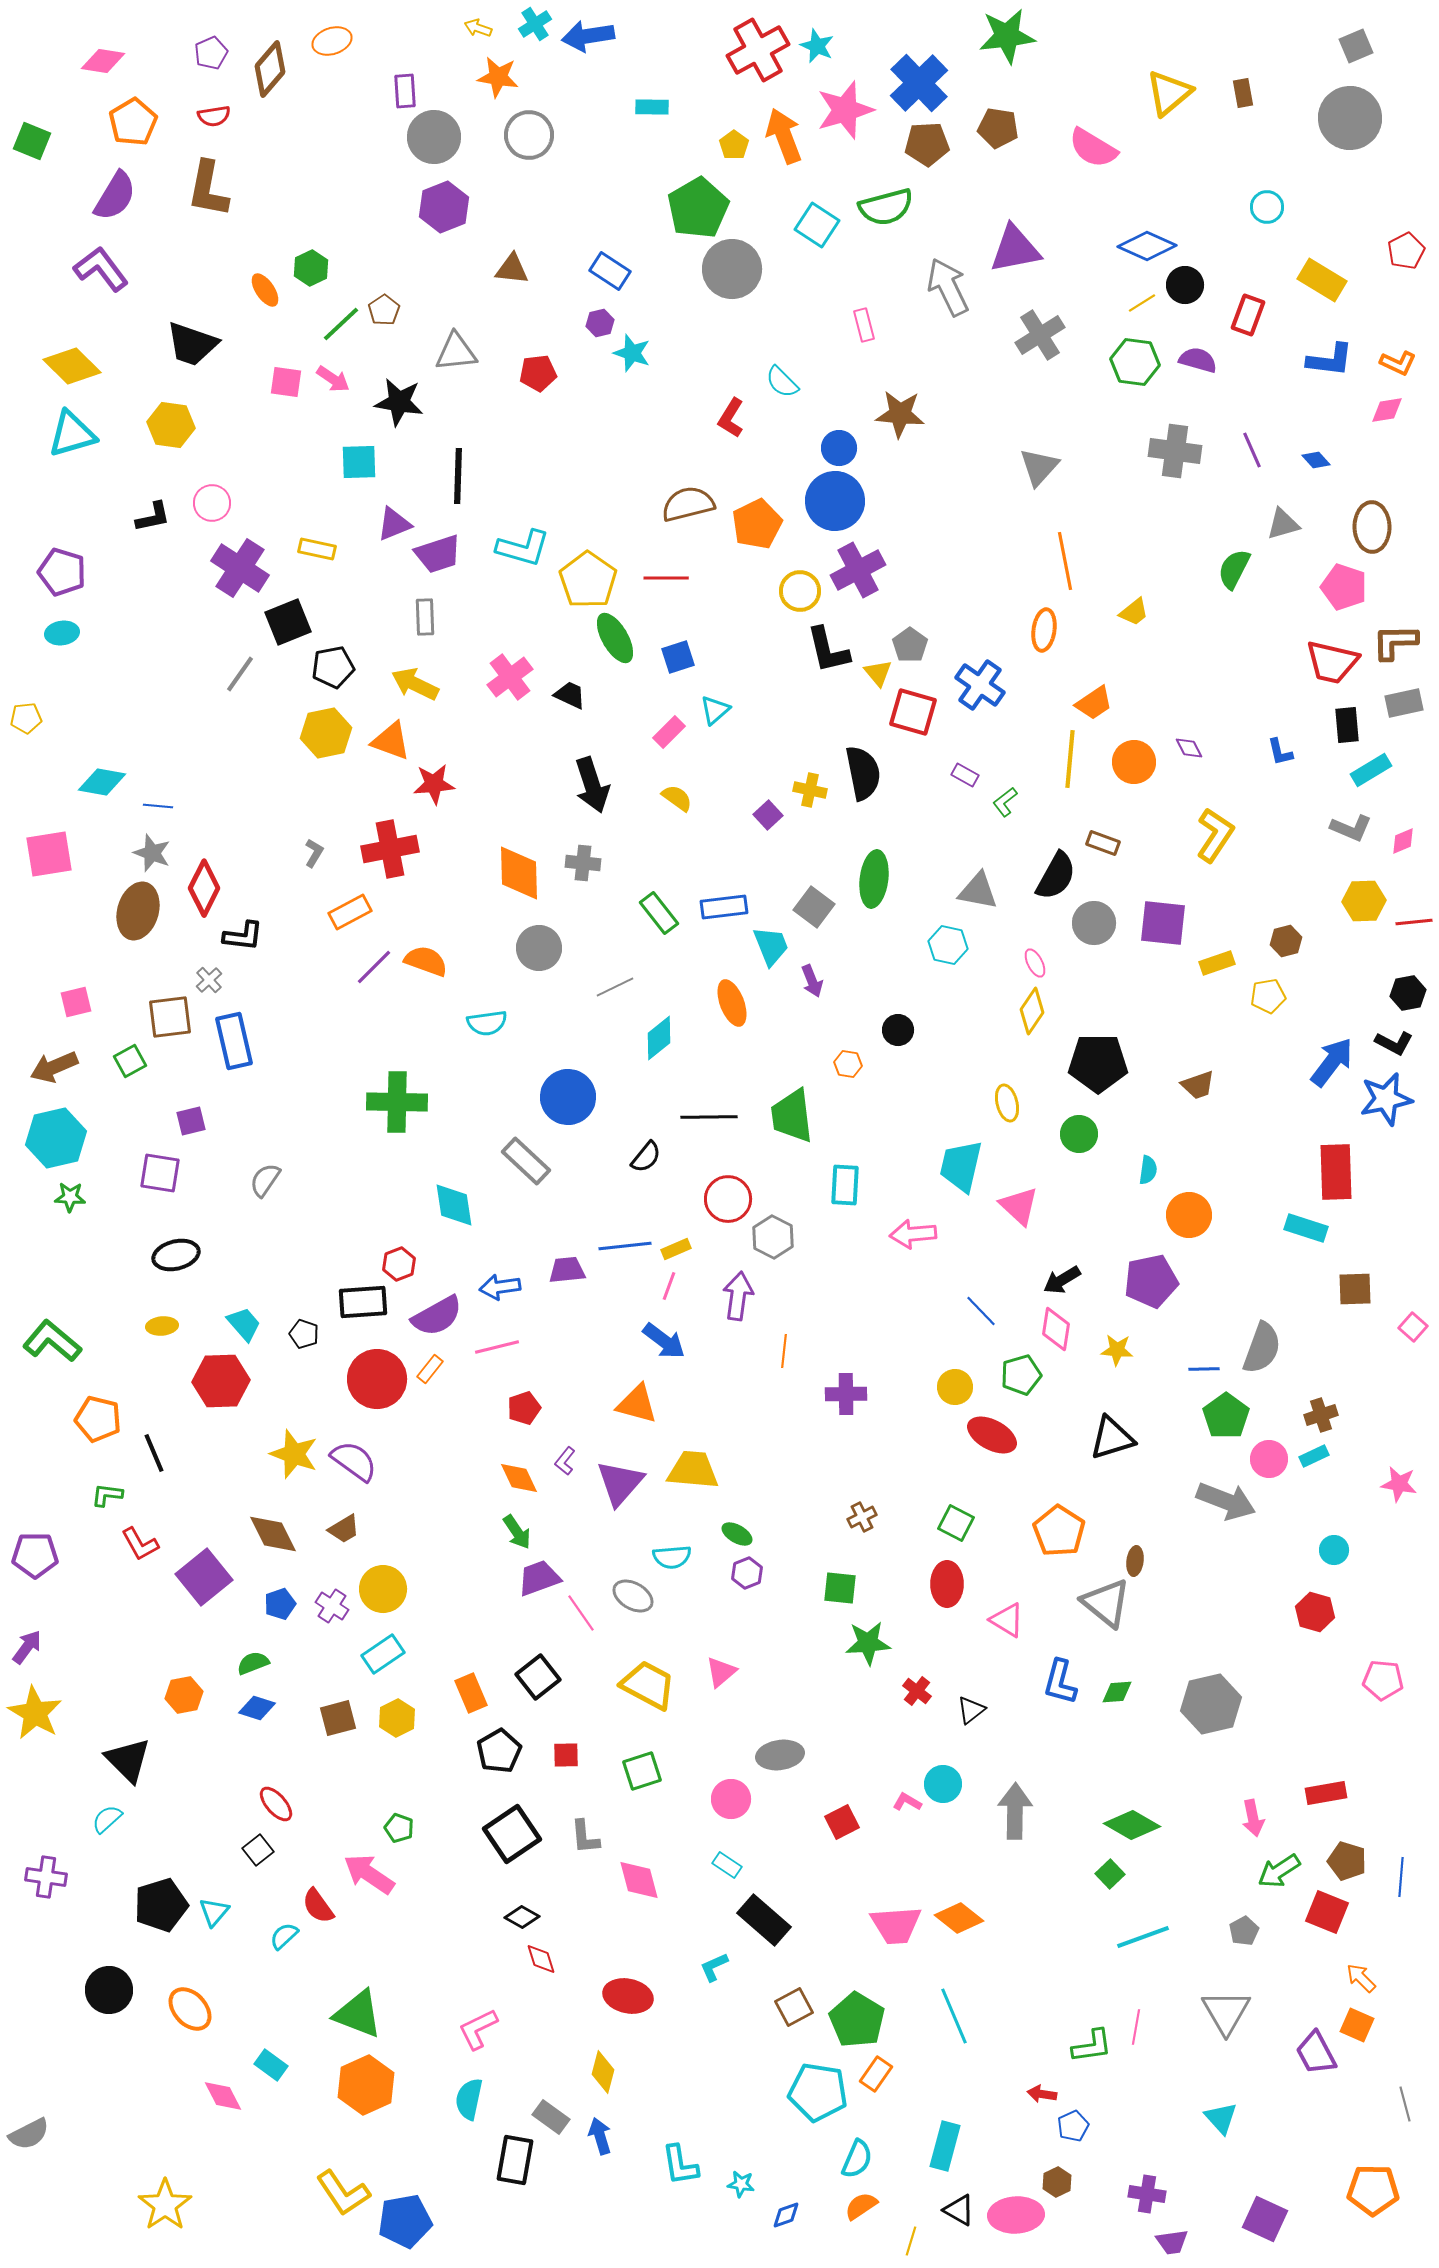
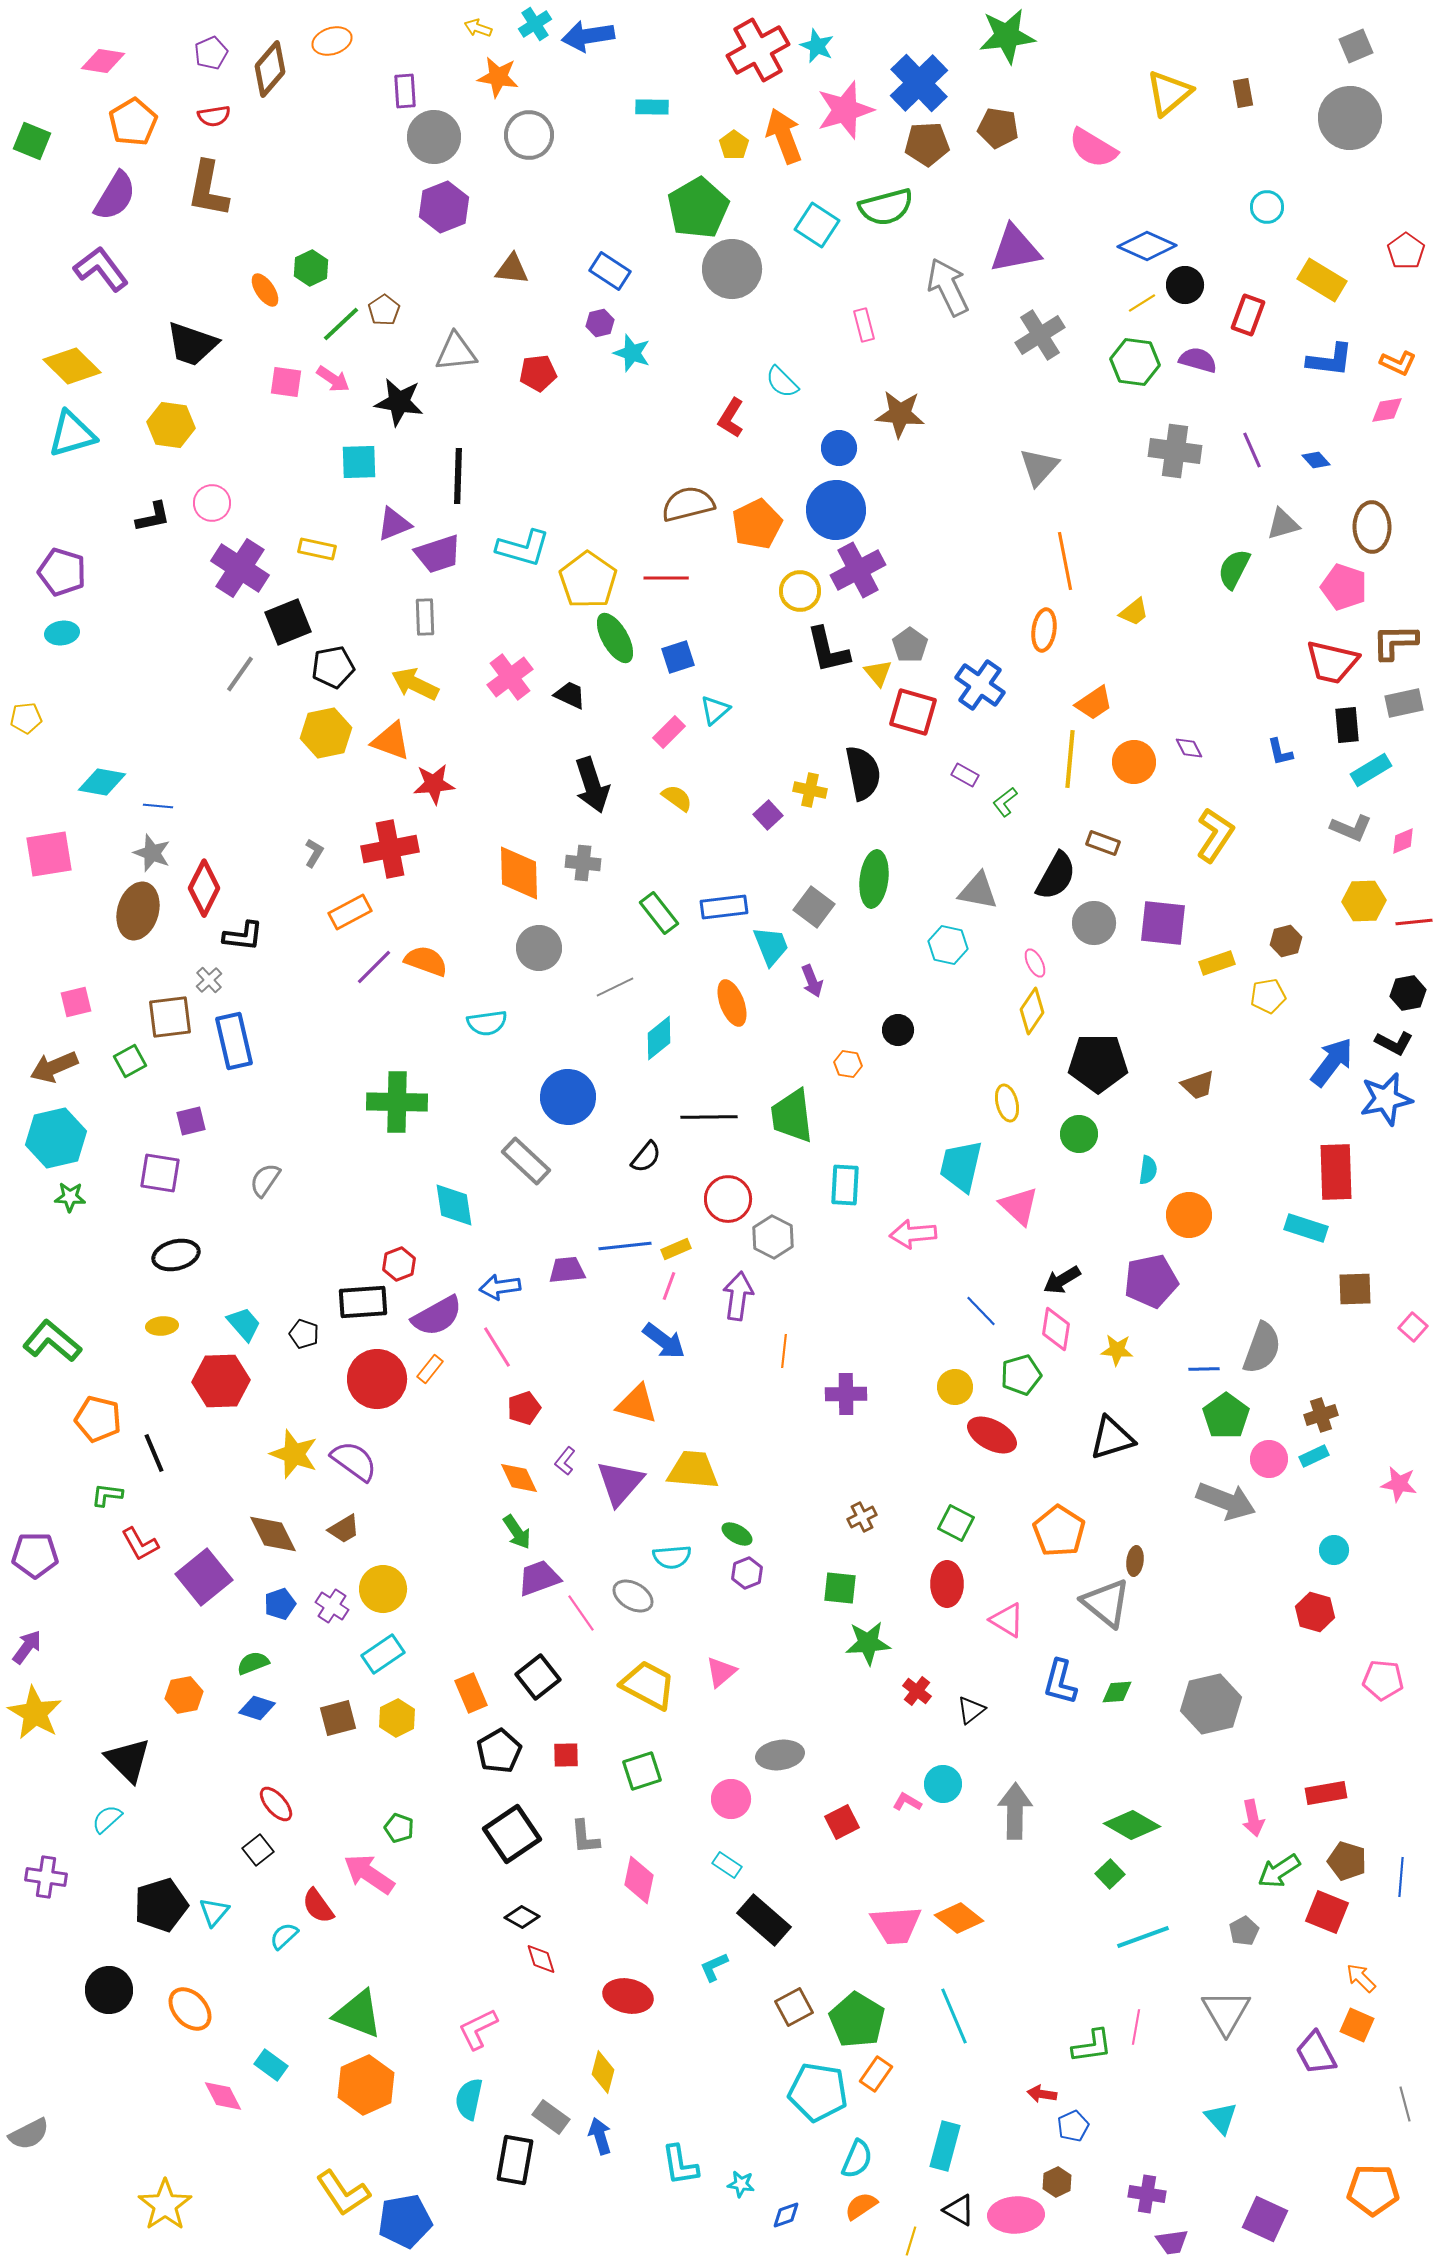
red pentagon at (1406, 251): rotated 9 degrees counterclockwise
blue circle at (835, 501): moved 1 px right, 9 px down
pink line at (497, 1347): rotated 72 degrees clockwise
pink diamond at (639, 1880): rotated 27 degrees clockwise
